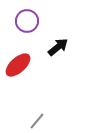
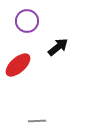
gray line: rotated 48 degrees clockwise
